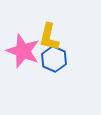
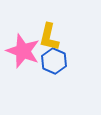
blue hexagon: moved 2 px down
